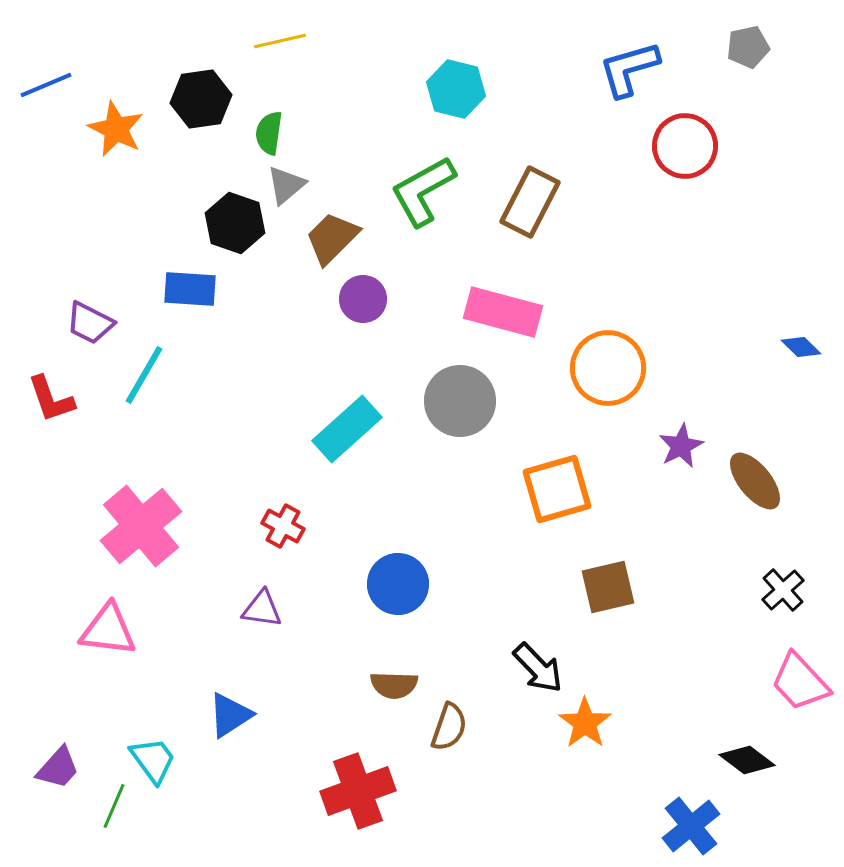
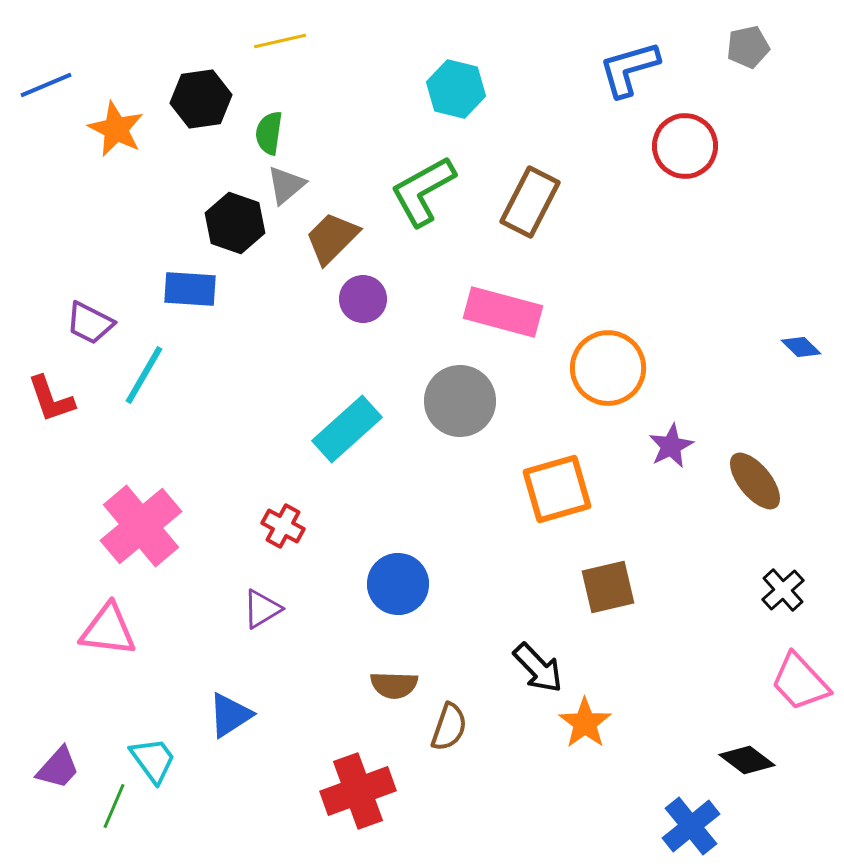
purple star at (681, 446): moved 10 px left
purple triangle at (262, 609): rotated 39 degrees counterclockwise
